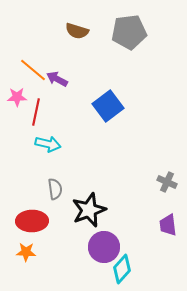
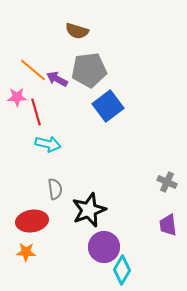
gray pentagon: moved 40 px left, 38 px down
red line: rotated 28 degrees counterclockwise
red ellipse: rotated 8 degrees counterclockwise
cyan diamond: moved 1 px down; rotated 12 degrees counterclockwise
